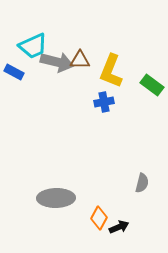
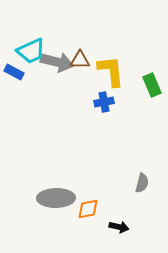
cyan trapezoid: moved 2 px left, 5 px down
yellow L-shape: rotated 152 degrees clockwise
green rectangle: rotated 30 degrees clockwise
orange diamond: moved 11 px left, 9 px up; rotated 50 degrees clockwise
black arrow: rotated 36 degrees clockwise
